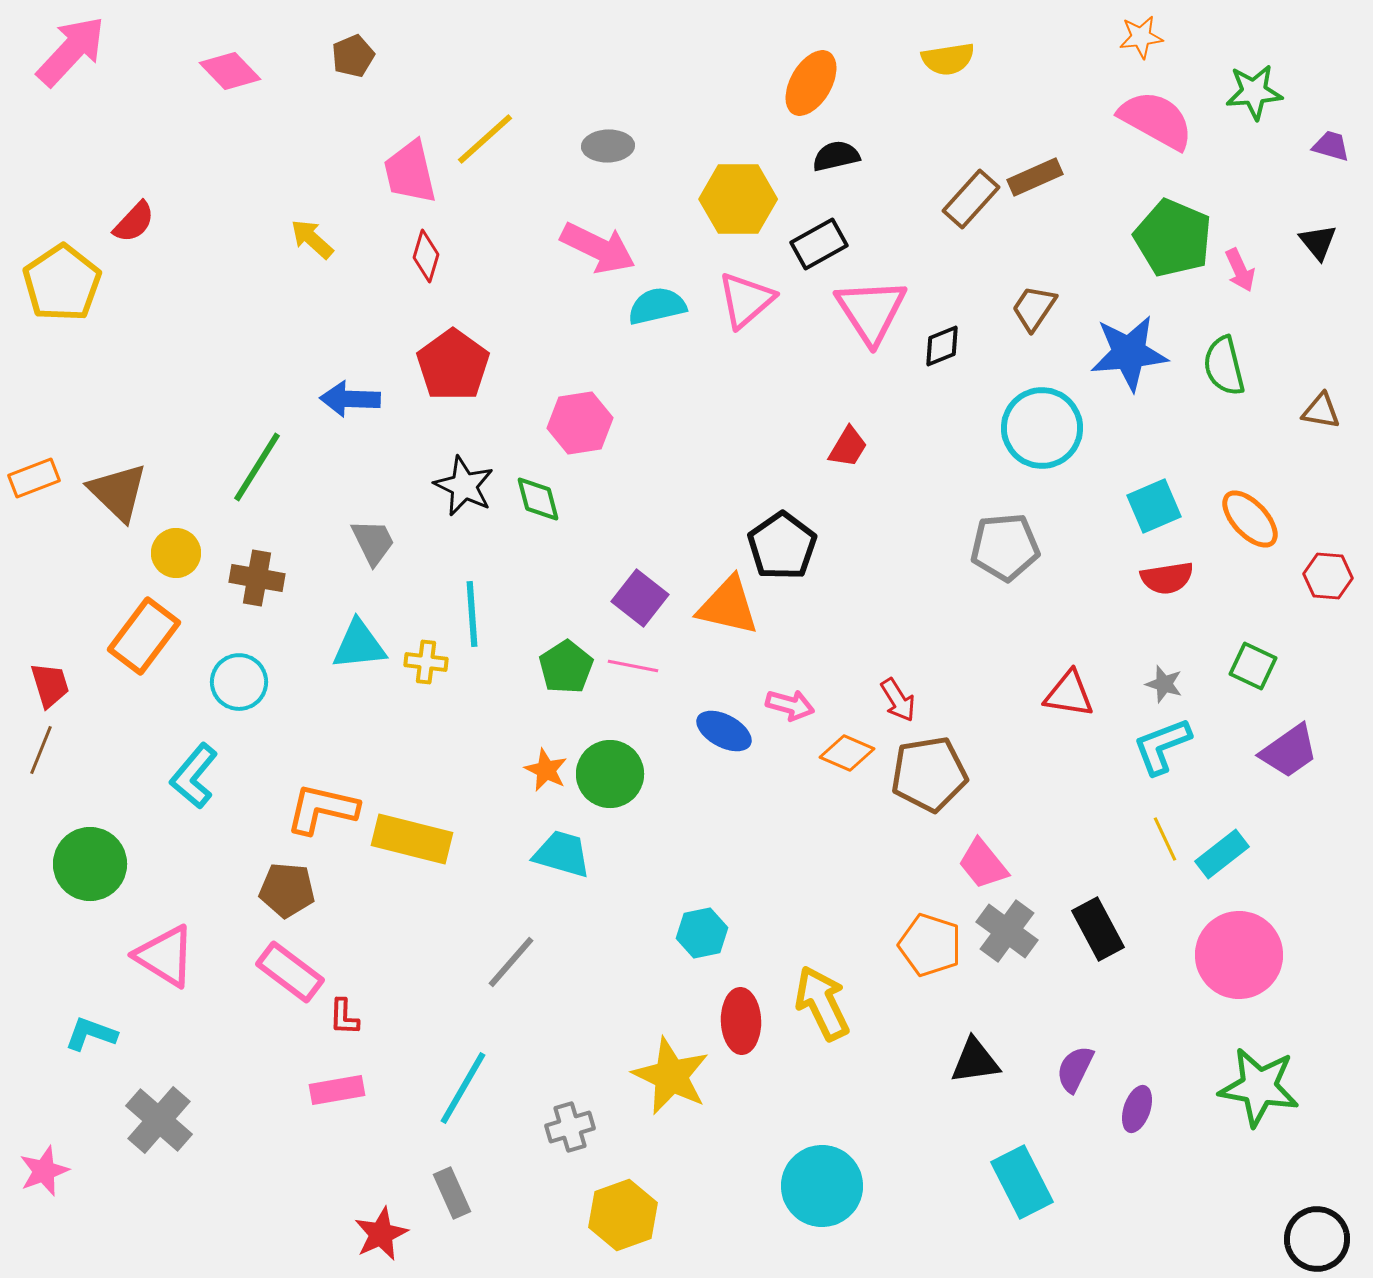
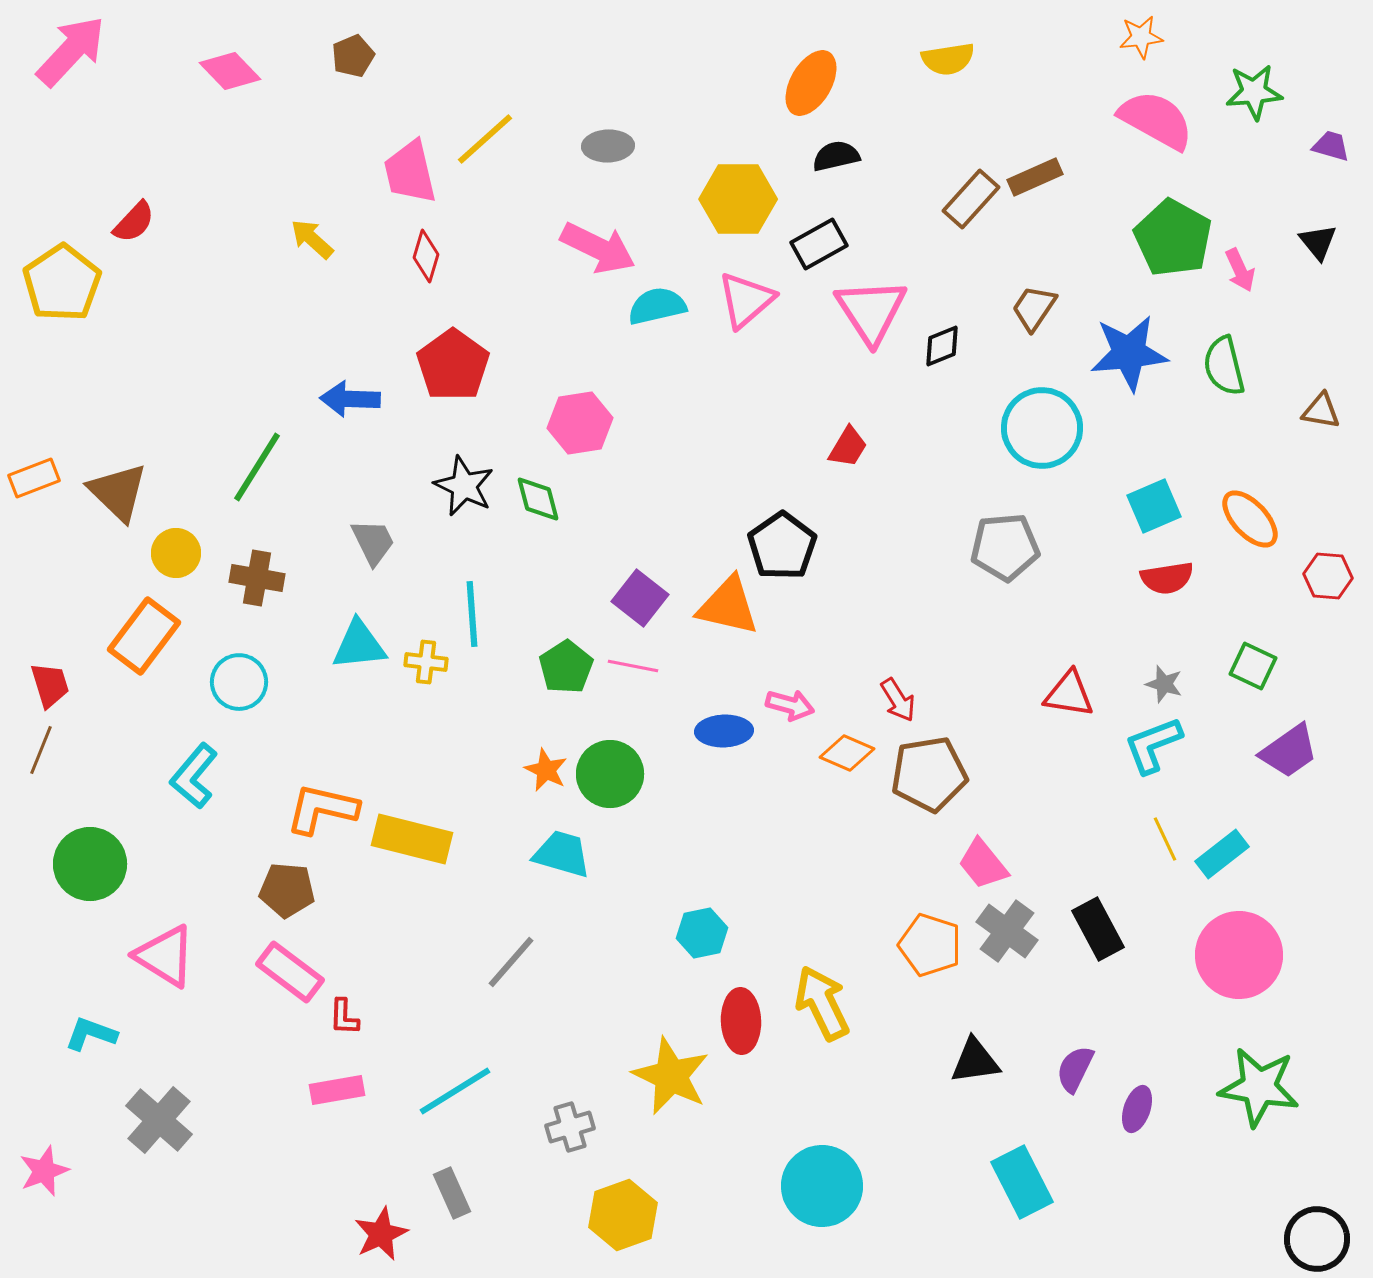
green pentagon at (1173, 238): rotated 6 degrees clockwise
blue ellipse at (724, 731): rotated 30 degrees counterclockwise
cyan L-shape at (1162, 746): moved 9 px left, 1 px up
cyan line at (463, 1088): moved 8 px left, 3 px down; rotated 28 degrees clockwise
